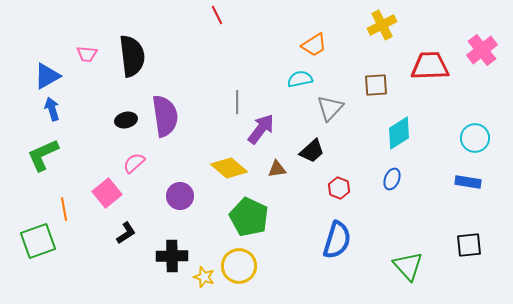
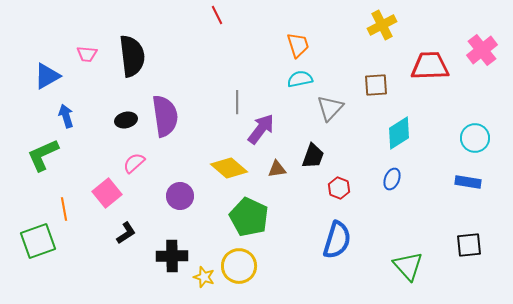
orange trapezoid: moved 16 px left; rotated 76 degrees counterclockwise
blue arrow: moved 14 px right, 7 px down
black trapezoid: moved 1 px right, 5 px down; rotated 28 degrees counterclockwise
